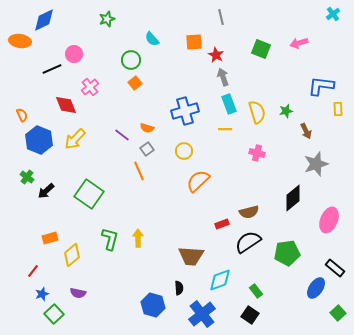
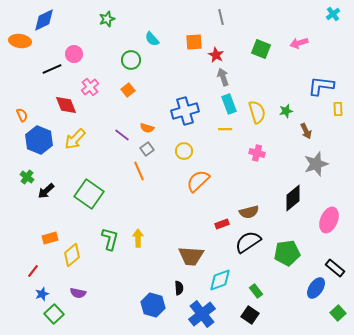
orange square at (135, 83): moved 7 px left, 7 px down
